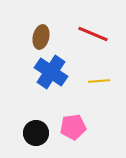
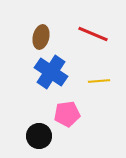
pink pentagon: moved 6 px left, 13 px up
black circle: moved 3 px right, 3 px down
